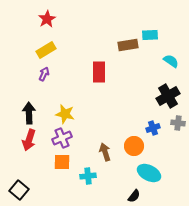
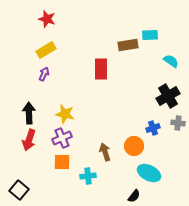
red star: rotated 24 degrees counterclockwise
red rectangle: moved 2 px right, 3 px up
